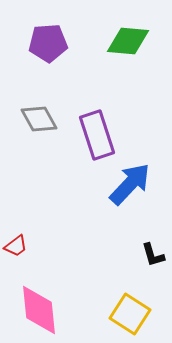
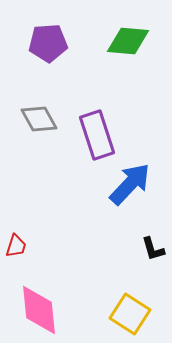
red trapezoid: rotated 35 degrees counterclockwise
black L-shape: moved 6 px up
